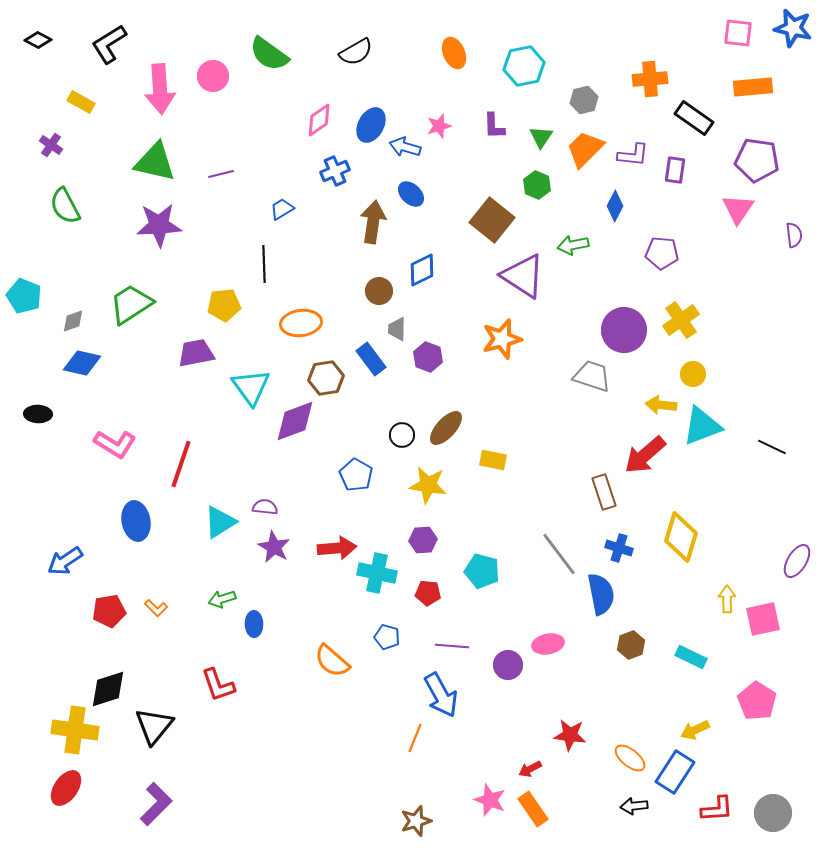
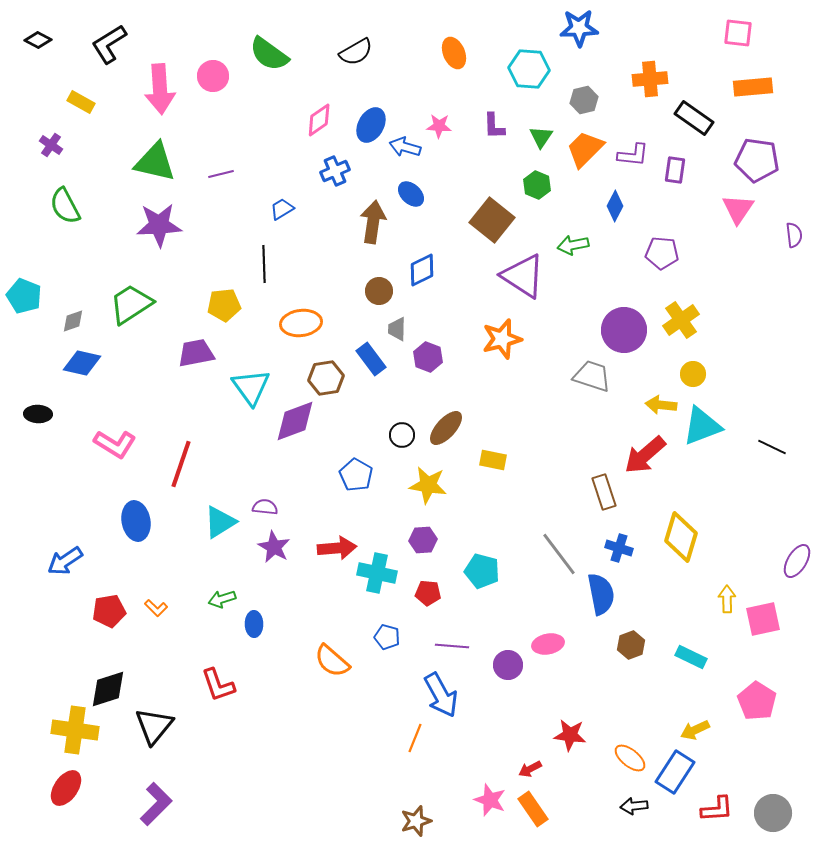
blue star at (793, 28): moved 214 px left; rotated 15 degrees counterclockwise
cyan hexagon at (524, 66): moved 5 px right, 3 px down; rotated 15 degrees clockwise
pink star at (439, 126): rotated 20 degrees clockwise
